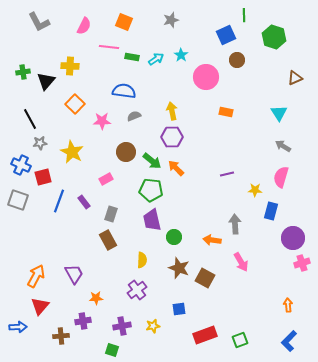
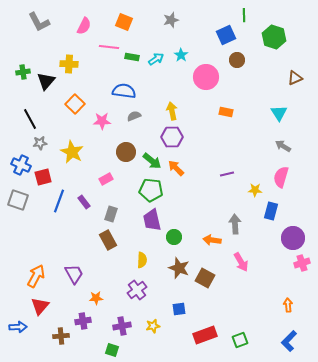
yellow cross at (70, 66): moved 1 px left, 2 px up
